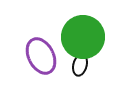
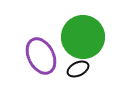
black ellipse: moved 2 px left, 4 px down; rotated 50 degrees clockwise
